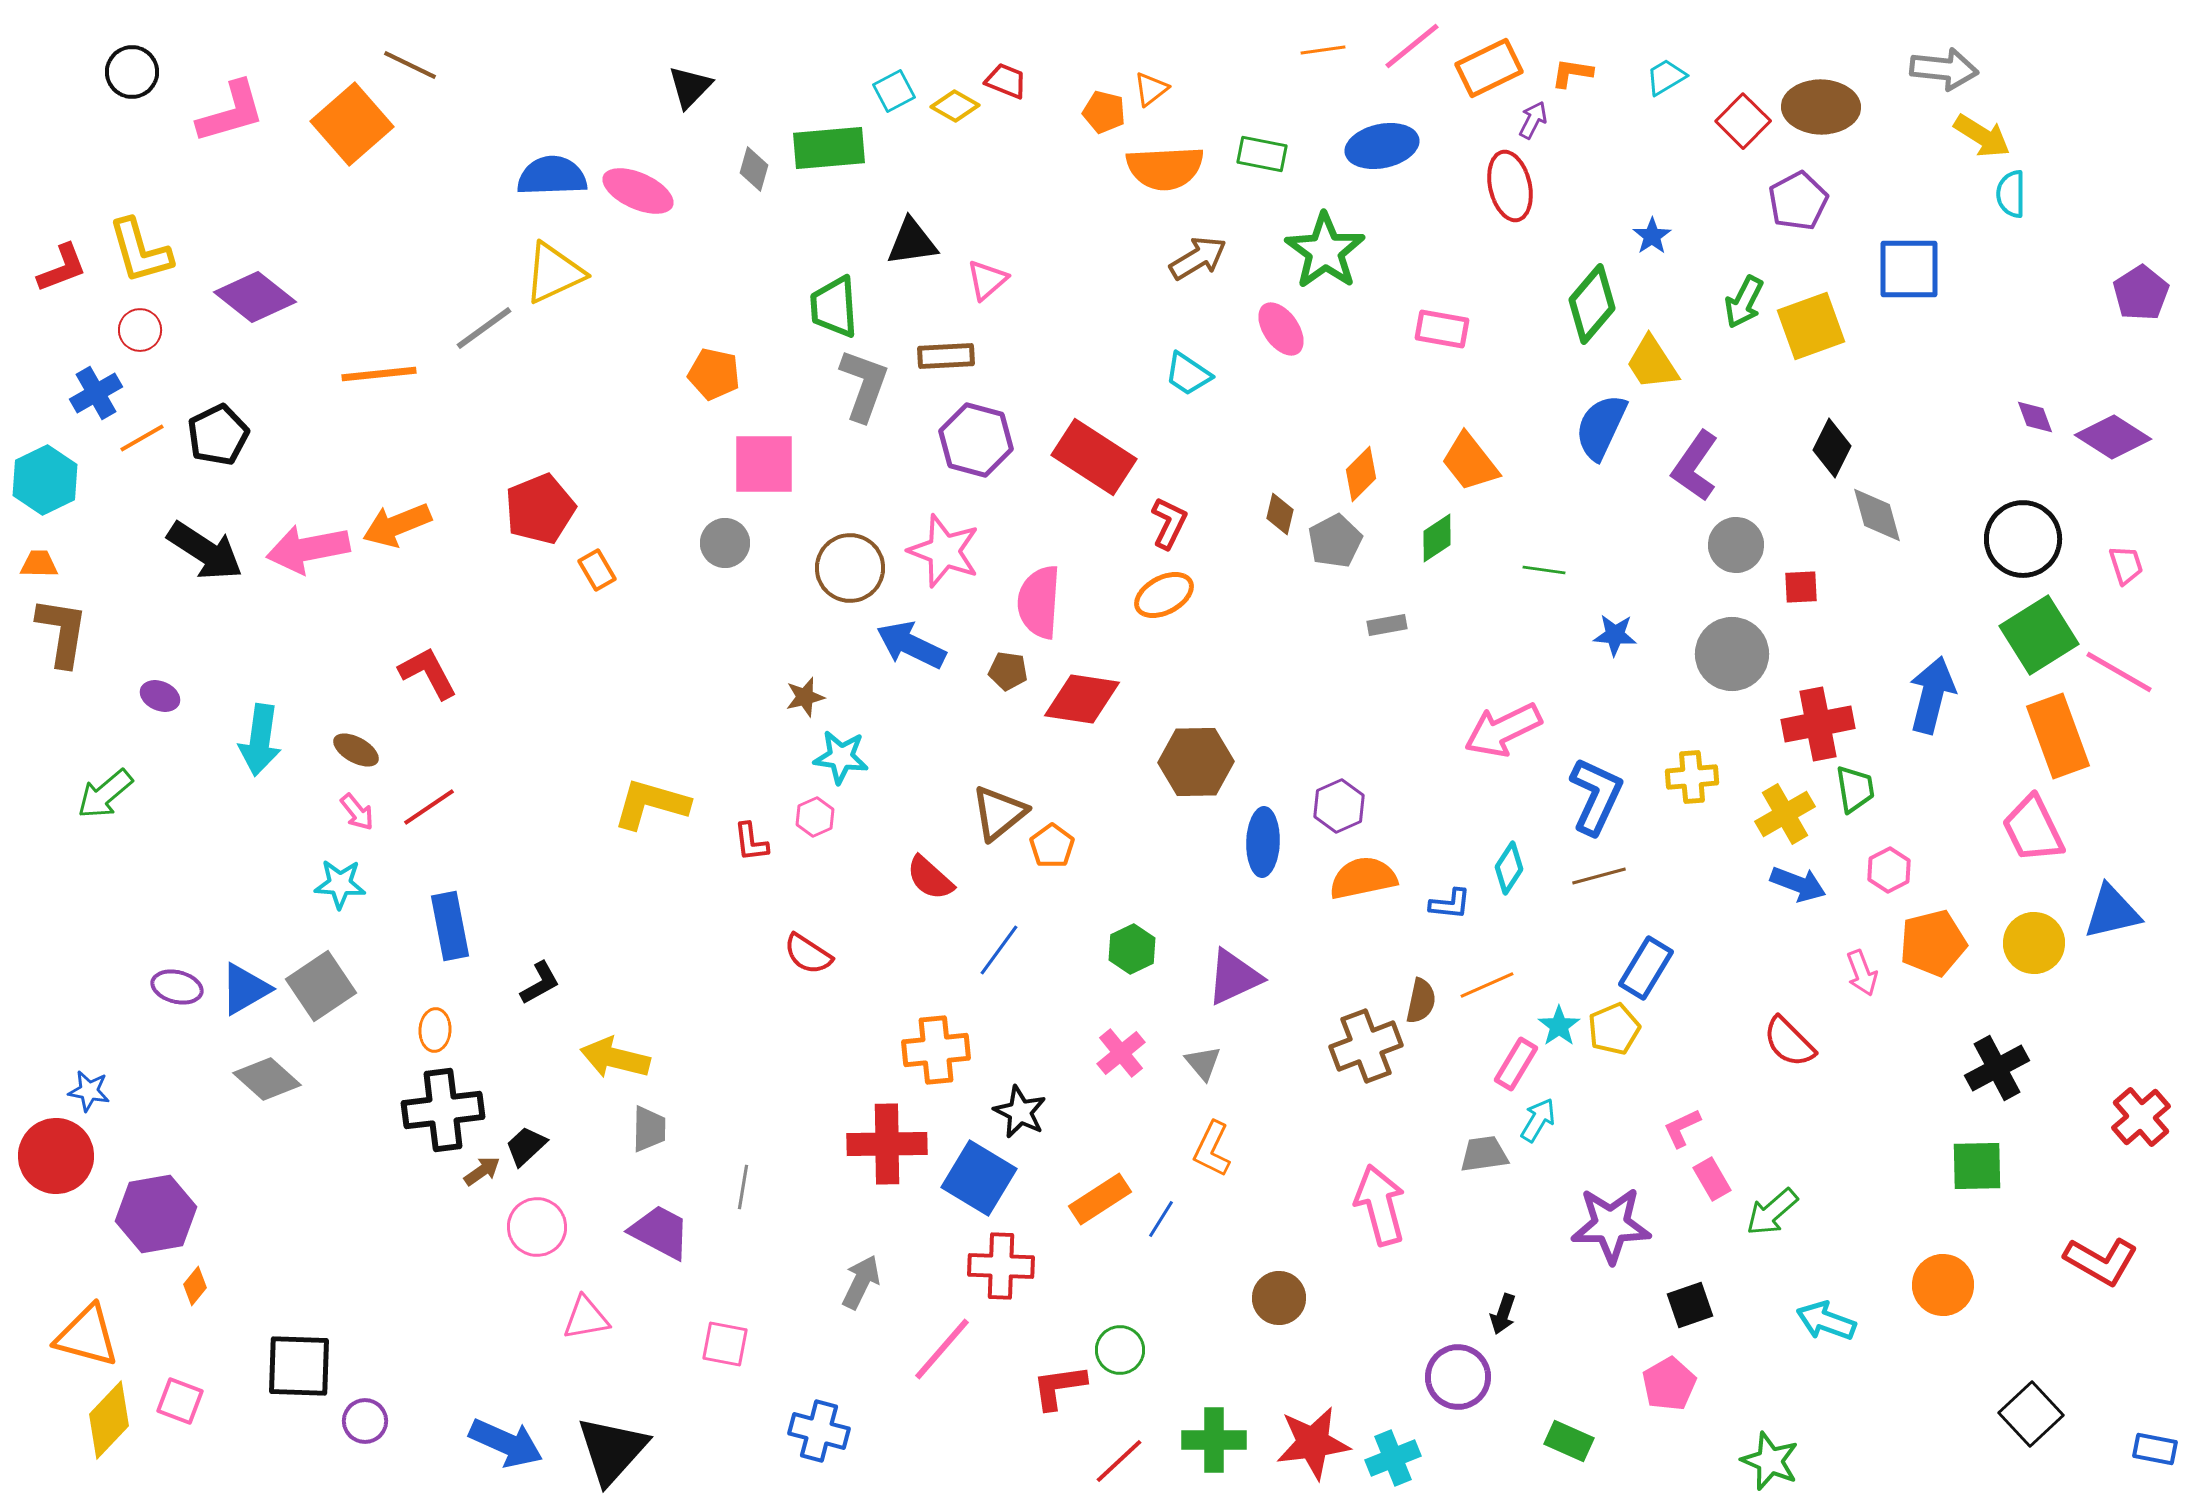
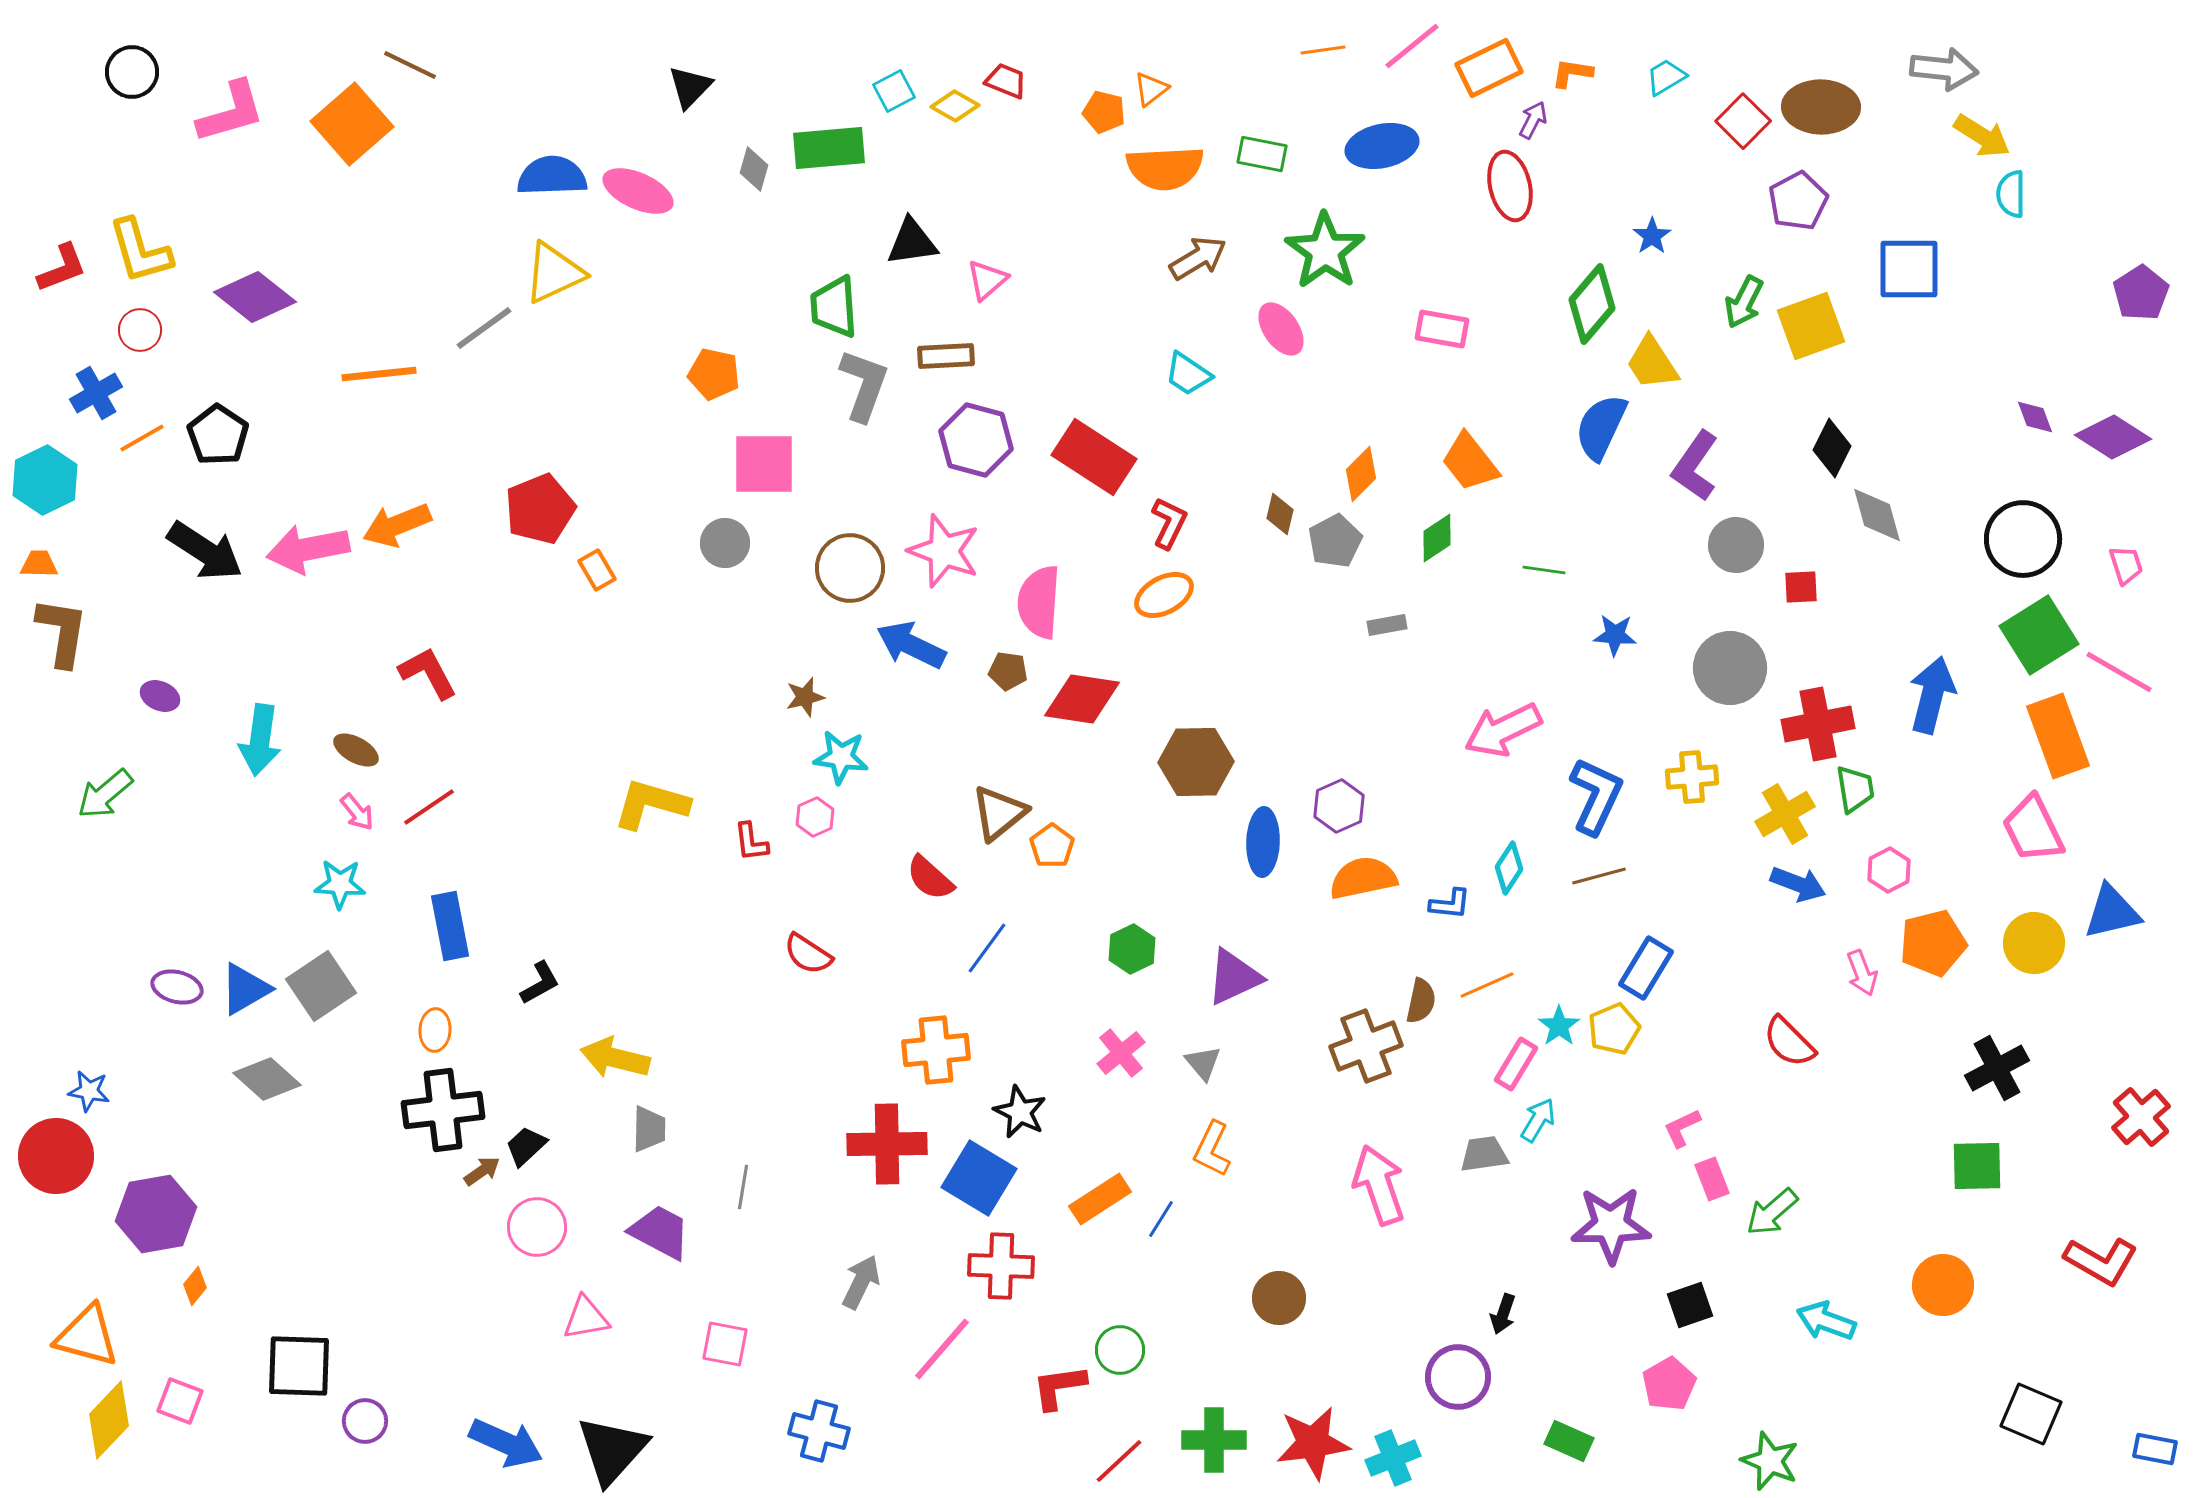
black pentagon at (218, 435): rotated 12 degrees counterclockwise
gray circle at (1732, 654): moved 2 px left, 14 px down
blue line at (999, 950): moved 12 px left, 2 px up
pink rectangle at (1712, 1179): rotated 9 degrees clockwise
pink arrow at (1380, 1205): moved 1 px left, 20 px up; rotated 4 degrees counterclockwise
black square at (2031, 1414): rotated 24 degrees counterclockwise
